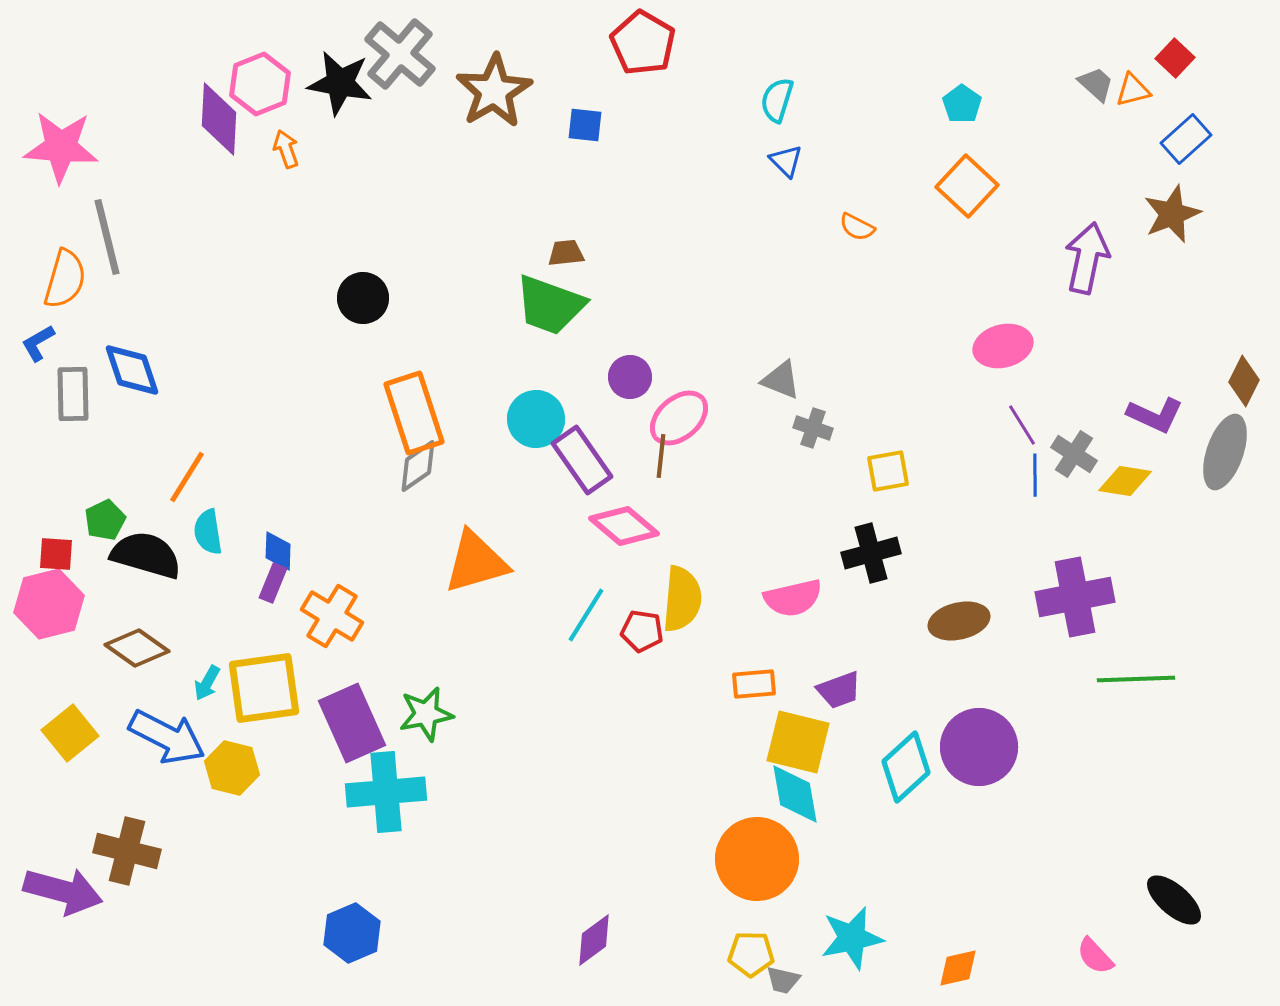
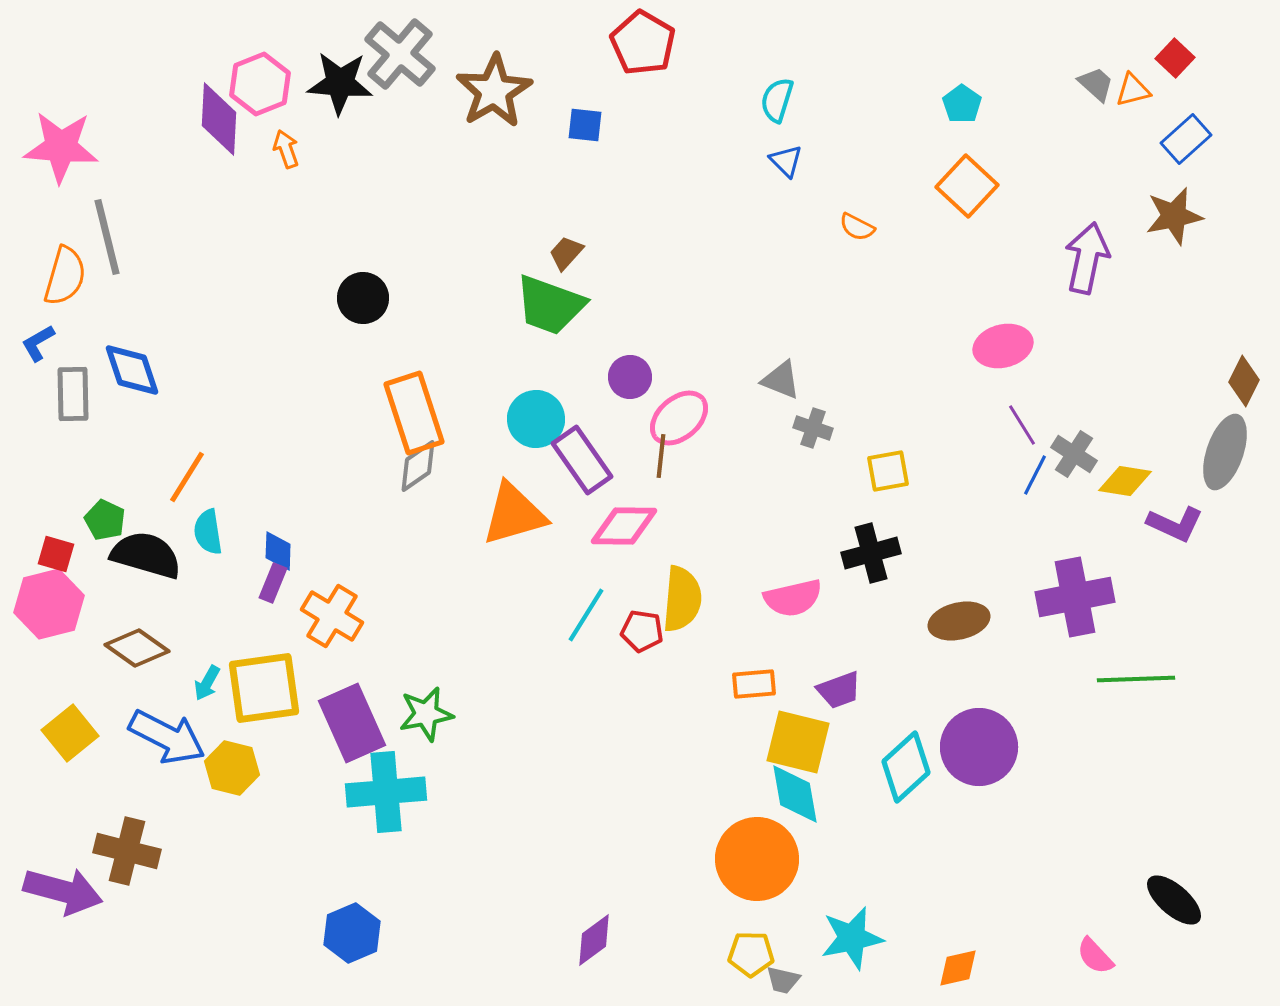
black star at (340, 83): rotated 6 degrees counterclockwise
brown star at (1172, 214): moved 2 px right, 2 px down; rotated 10 degrees clockwise
brown trapezoid at (566, 253): rotated 42 degrees counterclockwise
orange semicircle at (65, 279): moved 3 px up
purple L-shape at (1155, 415): moved 20 px right, 109 px down
blue line at (1035, 475): rotated 27 degrees clockwise
green pentagon at (105, 520): rotated 21 degrees counterclockwise
pink diamond at (624, 526): rotated 40 degrees counterclockwise
red square at (56, 554): rotated 12 degrees clockwise
orange triangle at (476, 562): moved 38 px right, 48 px up
